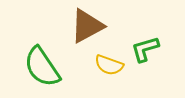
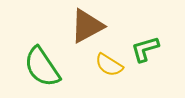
yellow semicircle: rotated 12 degrees clockwise
